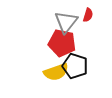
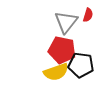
red pentagon: moved 7 px down
black pentagon: moved 6 px right, 1 px up; rotated 10 degrees counterclockwise
